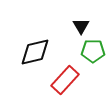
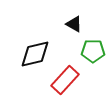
black triangle: moved 7 px left, 2 px up; rotated 30 degrees counterclockwise
black diamond: moved 2 px down
